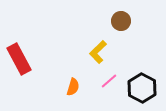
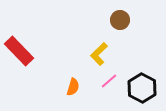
brown circle: moved 1 px left, 1 px up
yellow L-shape: moved 1 px right, 2 px down
red rectangle: moved 8 px up; rotated 16 degrees counterclockwise
